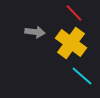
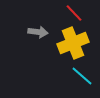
gray arrow: moved 3 px right
yellow cross: moved 2 px right; rotated 32 degrees clockwise
